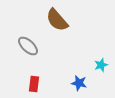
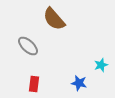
brown semicircle: moved 3 px left, 1 px up
